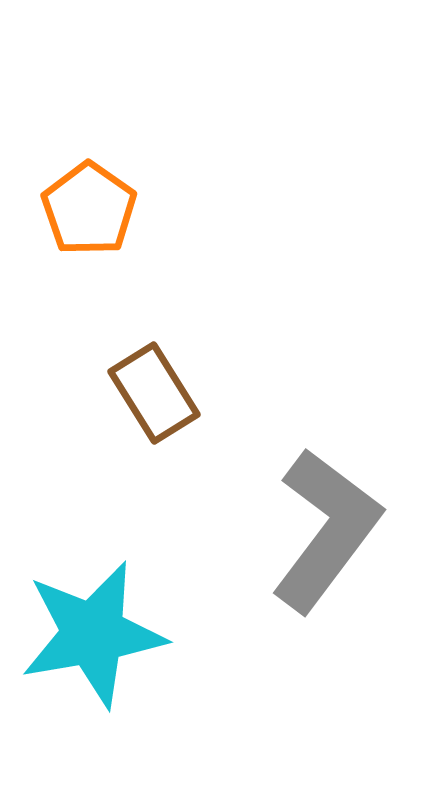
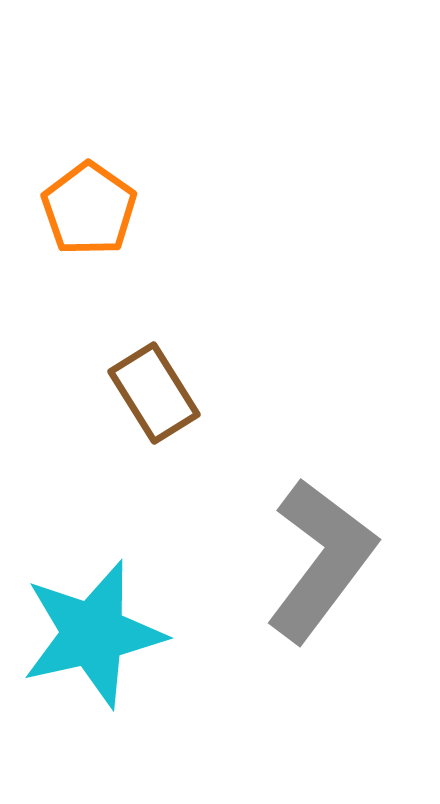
gray L-shape: moved 5 px left, 30 px down
cyan star: rotated 3 degrees counterclockwise
